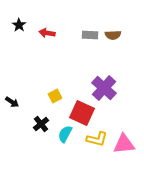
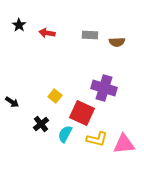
brown semicircle: moved 4 px right, 7 px down
purple cross: rotated 25 degrees counterclockwise
yellow square: rotated 24 degrees counterclockwise
